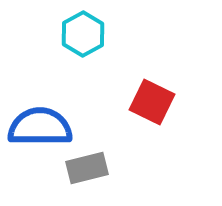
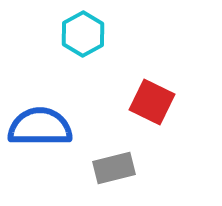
gray rectangle: moved 27 px right
